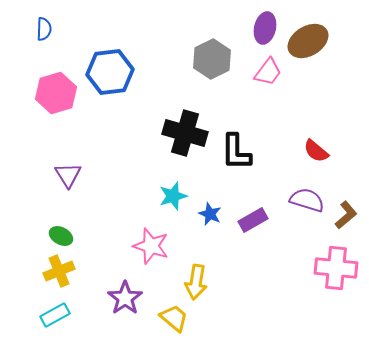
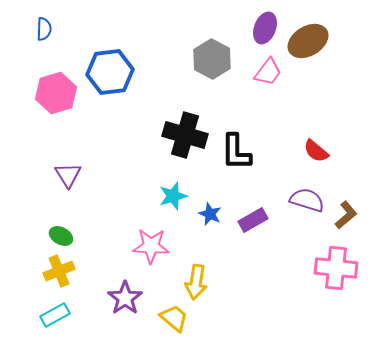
purple ellipse: rotated 8 degrees clockwise
gray hexagon: rotated 6 degrees counterclockwise
black cross: moved 2 px down
pink star: rotated 15 degrees counterclockwise
